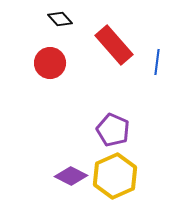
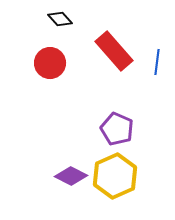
red rectangle: moved 6 px down
purple pentagon: moved 4 px right, 1 px up
